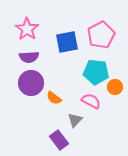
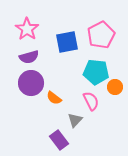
purple semicircle: rotated 12 degrees counterclockwise
pink semicircle: rotated 36 degrees clockwise
